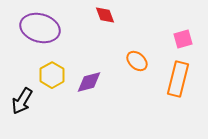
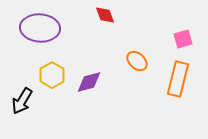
purple ellipse: rotated 12 degrees counterclockwise
